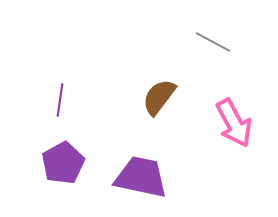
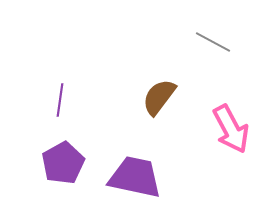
pink arrow: moved 3 px left, 6 px down
purple trapezoid: moved 6 px left
